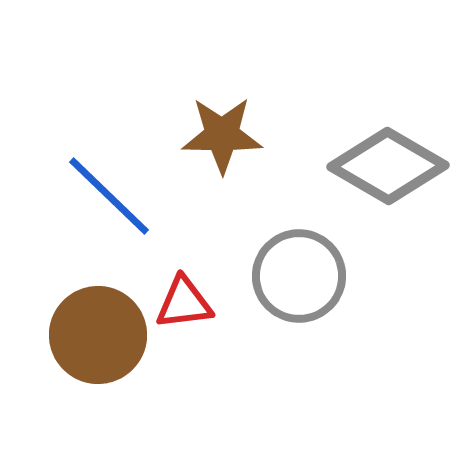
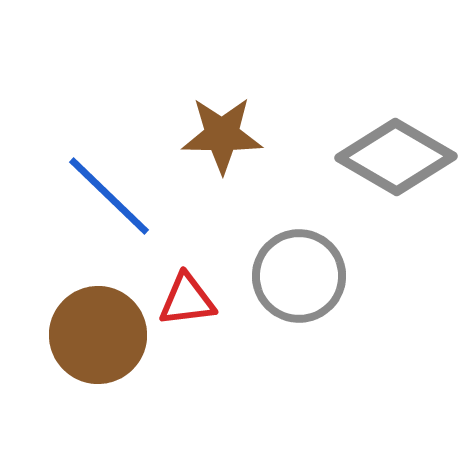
gray diamond: moved 8 px right, 9 px up
red triangle: moved 3 px right, 3 px up
